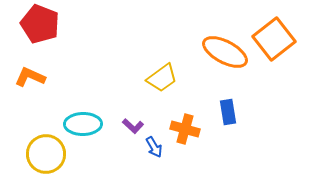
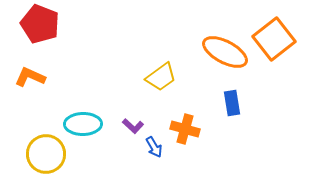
yellow trapezoid: moved 1 px left, 1 px up
blue rectangle: moved 4 px right, 9 px up
